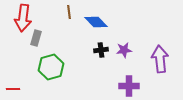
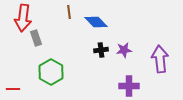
gray rectangle: rotated 35 degrees counterclockwise
green hexagon: moved 5 px down; rotated 15 degrees counterclockwise
